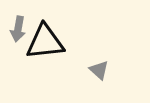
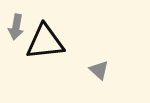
gray arrow: moved 2 px left, 2 px up
